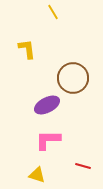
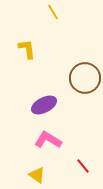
brown circle: moved 12 px right
purple ellipse: moved 3 px left
pink L-shape: rotated 32 degrees clockwise
red line: rotated 35 degrees clockwise
yellow triangle: rotated 18 degrees clockwise
